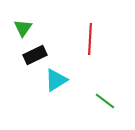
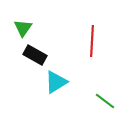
red line: moved 2 px right, 2 px down
black rectangle: rotated 55 degrees clockwise
cyan triangle: moved 2 px down
